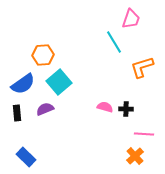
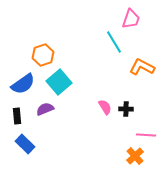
orange hexagon: rotated 15 degrees counterclockwise
orange L-shape: rotated 45 degrees clockwise
pink semicircle: rotated 42 degrees clockwise
black rectangle: moved 3 px down
pink line: moved 2 px right, 1 px down
blue rectangle: moved 1 px left, 13 px up
